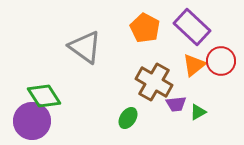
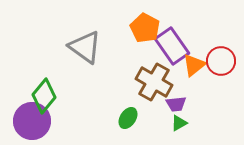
purple rectangle: moved 20 px left, 19 px down; rotated 12 degrees clockwise
green diamond: rotated 72 degrees clockwise
green triangle: moved 19 px left, 11 px down
